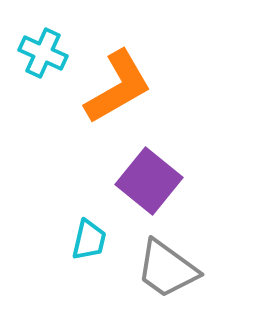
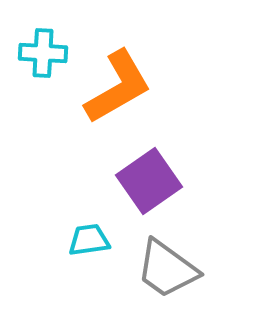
cyan cross: rotated 21 degrees counterclockwise
purple square: rotated 16 degrees clockwise
cyan trapezoid: rotated 111 degrees counterclockwise
